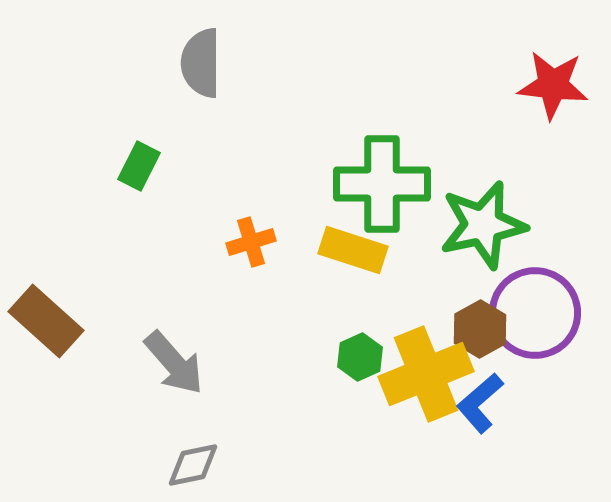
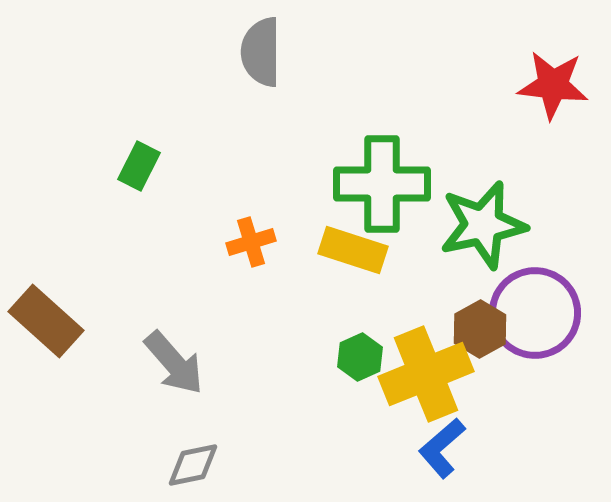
gray semicircle: moved 60 px right, 11 px up
blue L-shape: moved 38 px left, 45 px down
